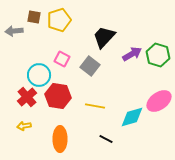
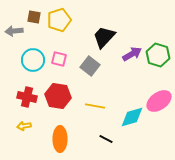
pink square: moved 3 px left; rotated 14 degrees counterclockwise
cyan circle: moved 6 px left, 15 px up
red cross: rotated 36 degrees counterclockwise
